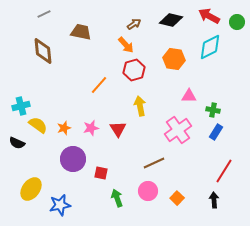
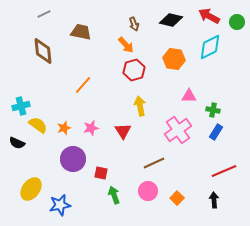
brown arrow: rotated 104 degrees clockwise
orange line: moved 16 px left
red triangle: moved 5 px right, 2 px down
red line: rotated 35 degrees clockwise
green arrow: moved 3 px left, 3 px up
